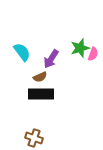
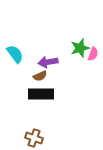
cyan semicircle: moved 7 px left, 2 px down
purple arrow: moved 3 px left, 3 px down; rotated 48 degrees clockwise
brown semicircle: moved 1 px up
